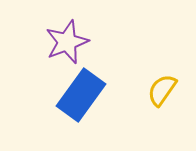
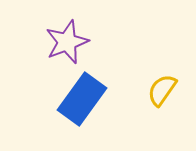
blue rectangle: moved 1 px right, 4 px down
